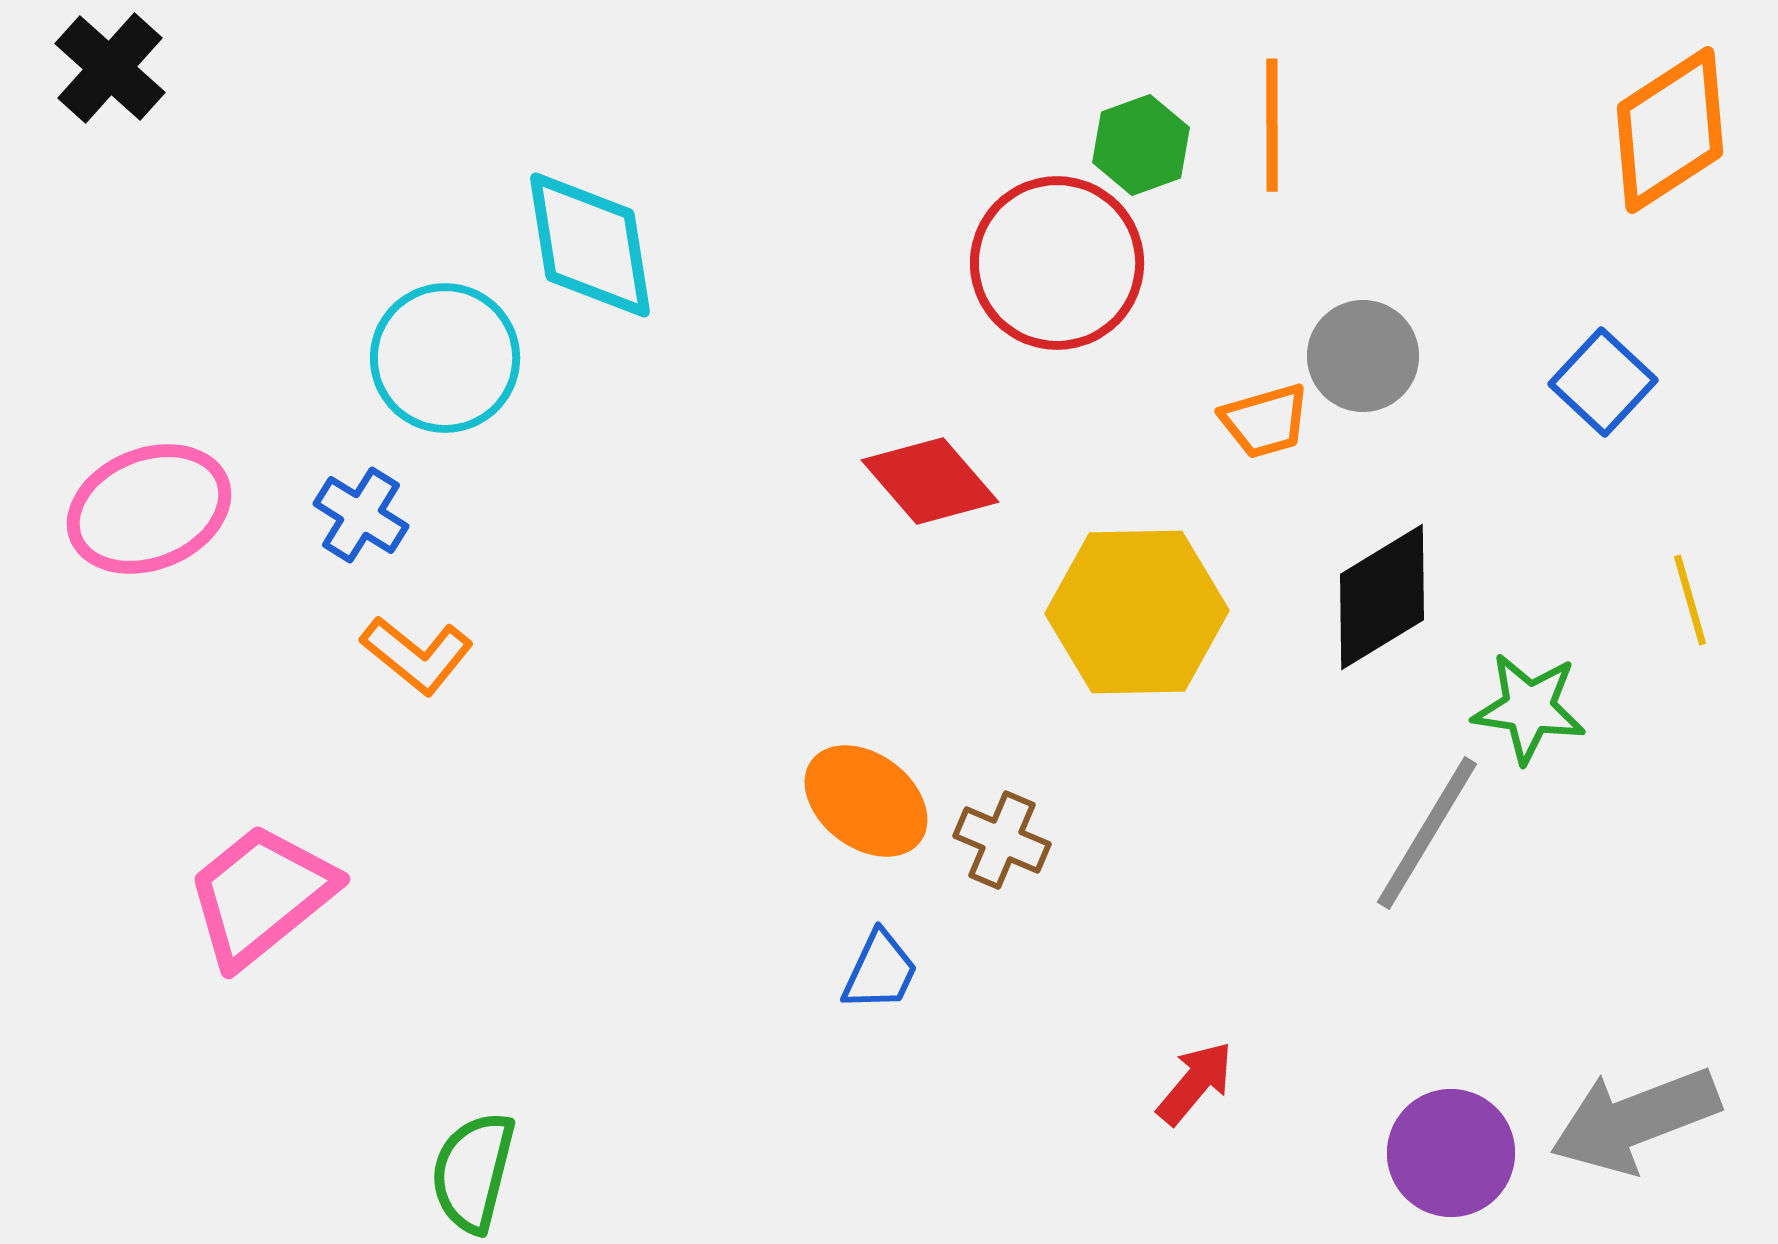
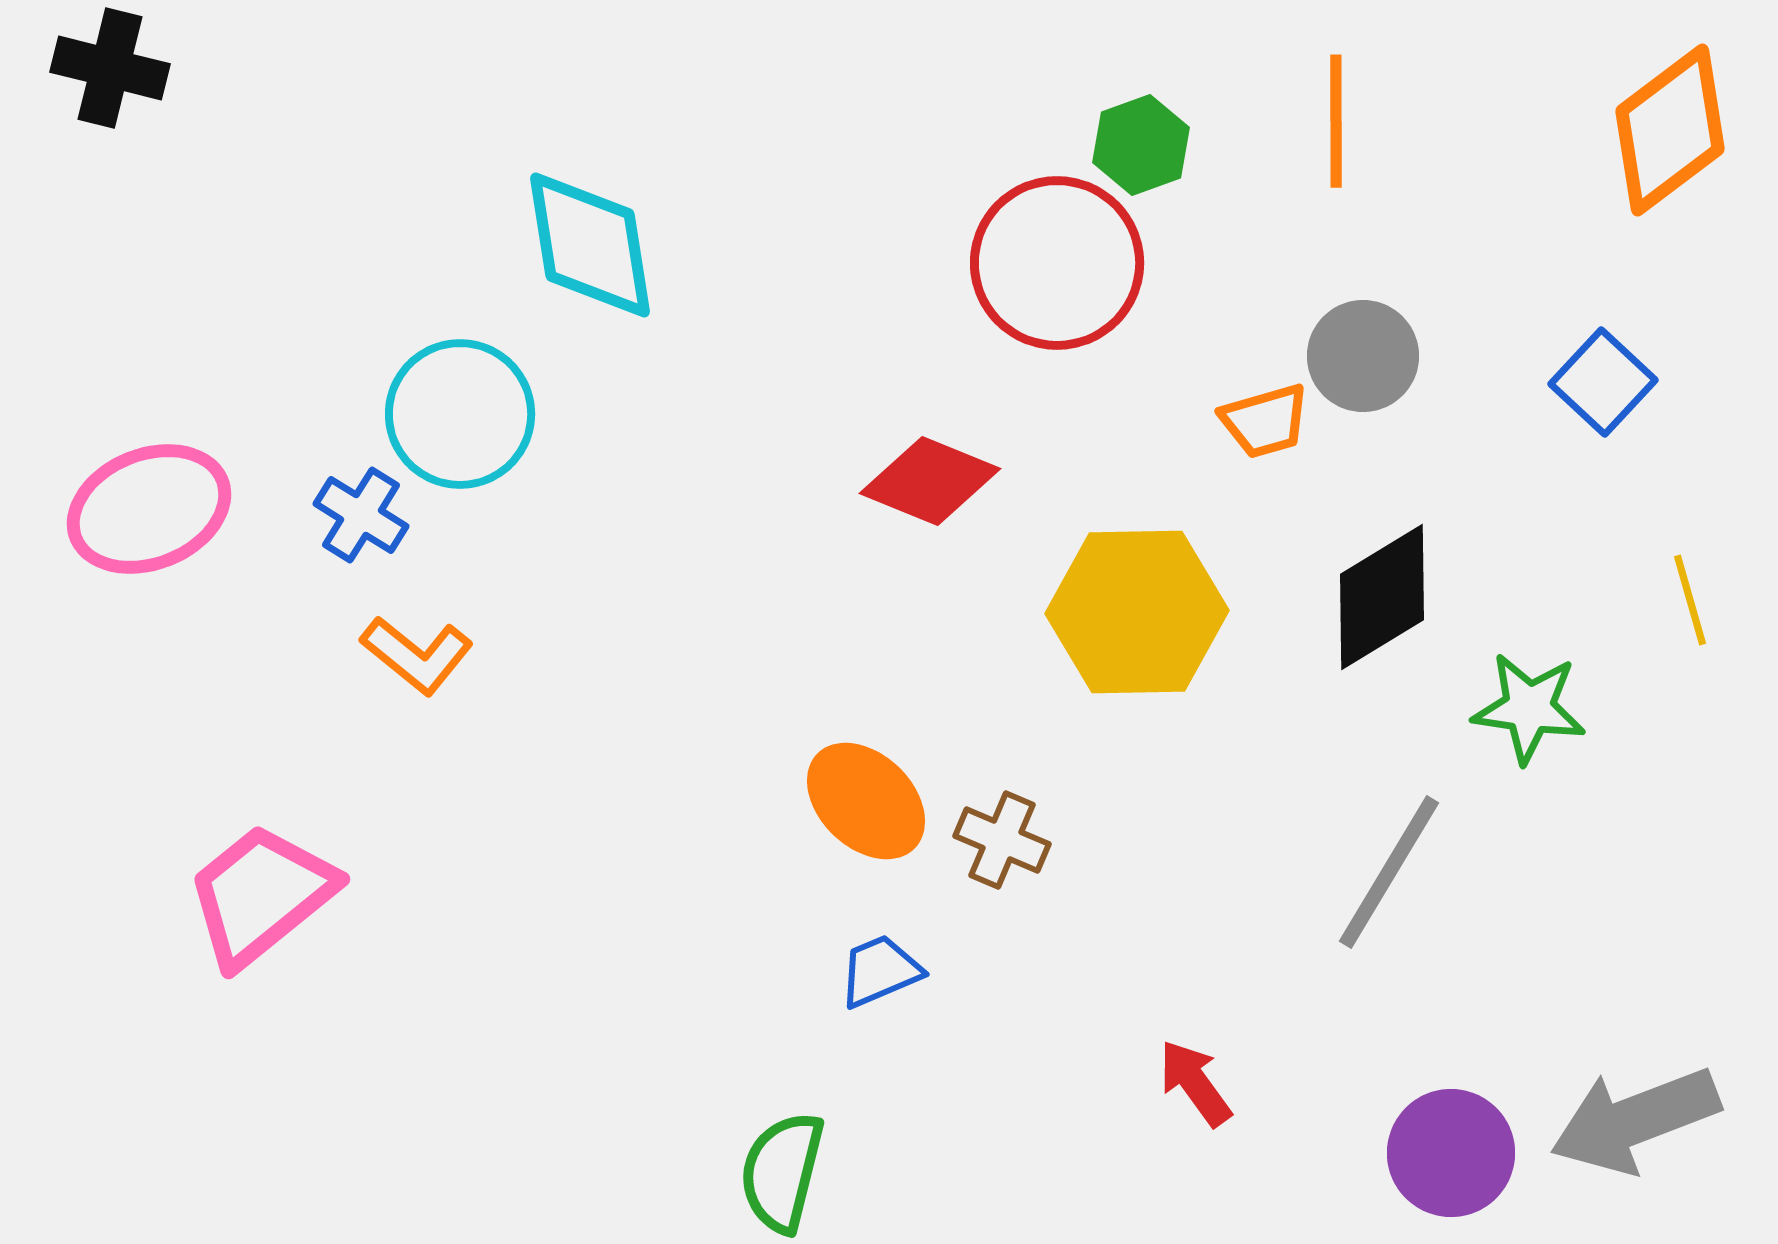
black cross: rotated 28 degrees counterclockwise
orange line: moved 64 px right, 4 px up
orange diamond: rotated 4 degrees counterclockwise
cyan circle: moved 15 px right, 56 px down
red diamond: rotated 27 degrees counterclockwise
orange ellipse: rotated 7 degrees clockwise
gray line: moved 38 px left, 39 px down
blue trapezoid: rotated 138 degrees counterclockwise
red arrow: rotated 76 degrees counterclockwise
green semicircle: moved 309 px right
